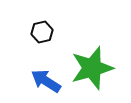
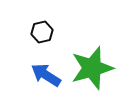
blue arrow: moved 6 px up
